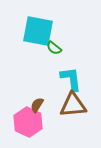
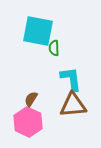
green semicircle: rotated 49 degrees clockwise
brown semicircle: moved 6 px left, 6 px up
